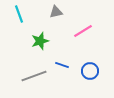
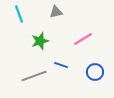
pink line: moved 8 px down
blue line: moved 1 px left
blue circle: moved 5 px right, 1 px down
